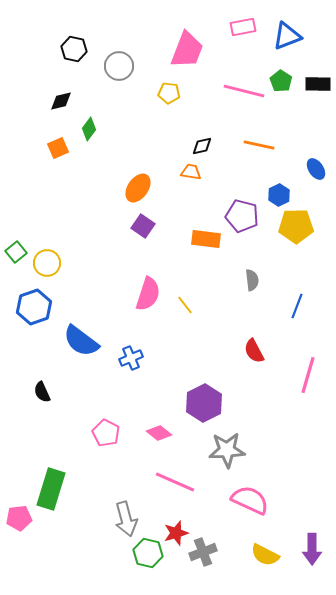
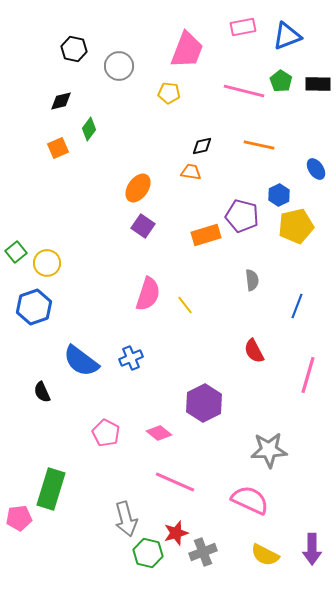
yellow pentagon at (296, 226): rotated 12 degrees counterclockwise
orange rectangle at (206, 239): moved 4 px up; rotated 24 degrees counterclockwise
blue semicircle at (81, 341): moved 20 px down
gray star at (227, 450): moved 42 px right
